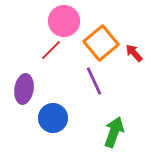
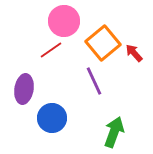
orange square: moved 2 px right
red line: rotated 10 degrees clockwise
blue circle: moved 1 px left
